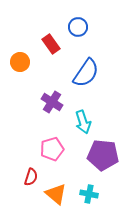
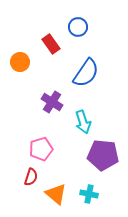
pink pentagon: moved 11 px left
